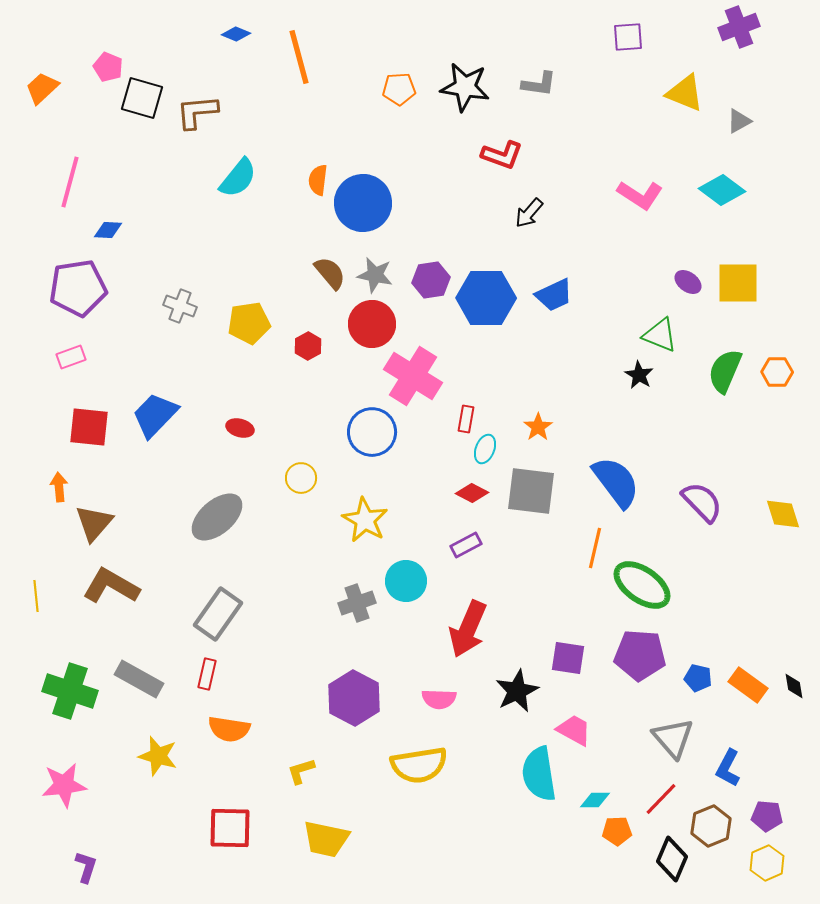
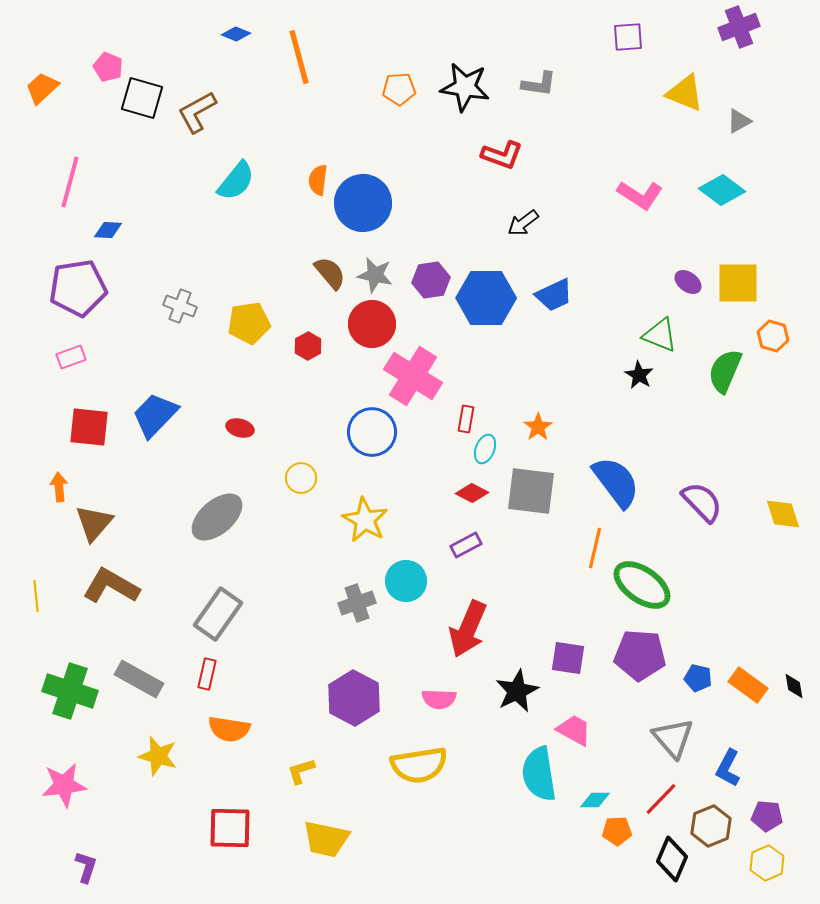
brown L-shape at (197, 112): rotated 24 degrees counterclockwise
cyan semicircle at (238, 178): moved 2 px left, 3 px down
black arrow at (529, 213): moved 6 px left, 10 px down; rotated 12 degrees clockwise
orange hexagon at (777, 372): moved 4 px left, 36 px up; rotated 16 degrees clockwise
